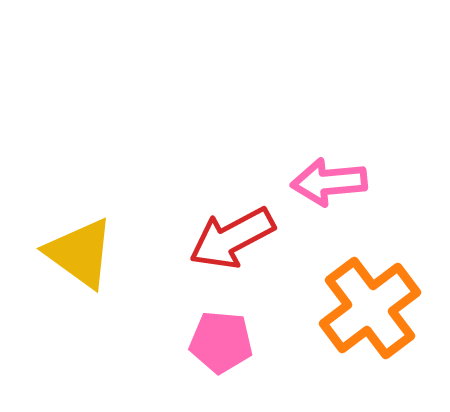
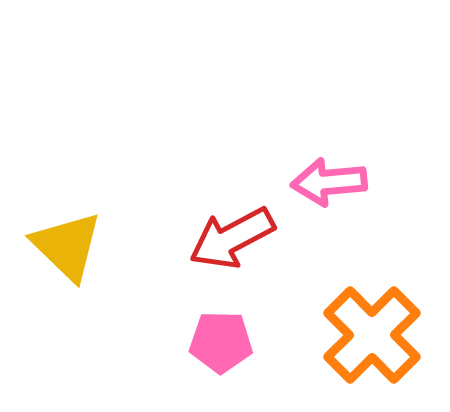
yellow triangle: moved 13 px left, 7 px up; rotated 8 degrees clockwise
orange cross: moved 2 px right, 27 px down; rotated 8 degrees counterclockwise
pink pentagon: rotated 4 degrees counterclockwise
